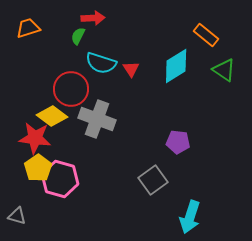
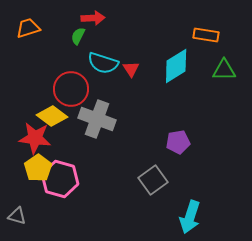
orange rectangle: rotated 30 degrees counterclockwise
cyan semicircle: moved 2 px right
green triangle: rotated 35 degrees counterclockwise
purple pentagon: rotated 15 degrees counterclockwise
